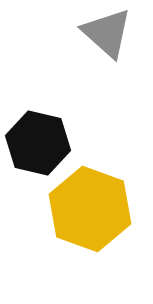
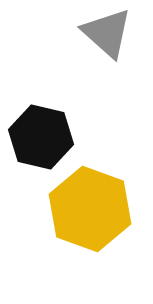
black hexagon: moved 3 px right, 6 px up
